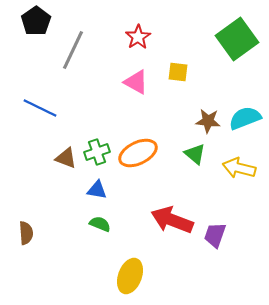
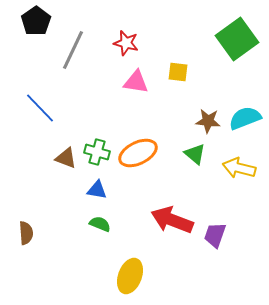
red star: moved 12 px left, 6 px down; rotated 25 degrees counterclockwise
pink triangle: rotated 20 degrees counterclockwise
blue line: rotated 20 degrees clockwise
green cross: rotated 35 degrees clockwise
